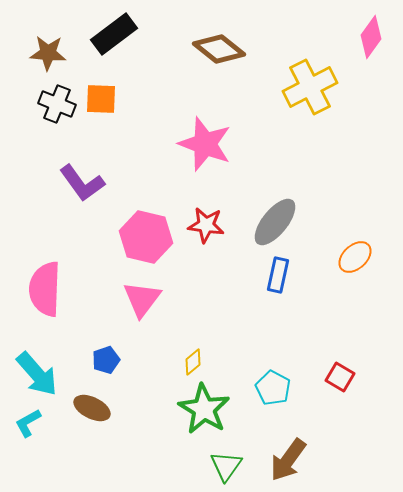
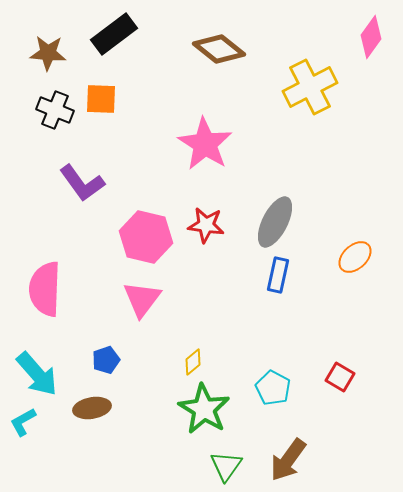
black cross: moved 2 px left, 6 px down
pink star: rotated 12 degrees clockwise
gray ellipse: rotated 12 degrees counterclockwise
brown ellipse: rotated 36 degrees counterclockwise
cyan L-shape: moved 5 px left, 1 px up
